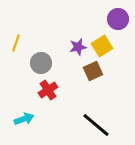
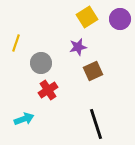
purple circle: moved 2 px right
yellow square: moved 15 px left, 29 px up
black line: moved 1 px up; rotated 32 degrees clockwise
